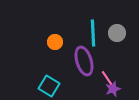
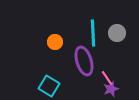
purple star: moved 2 px left
